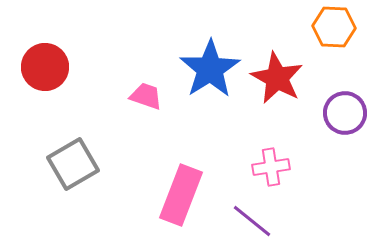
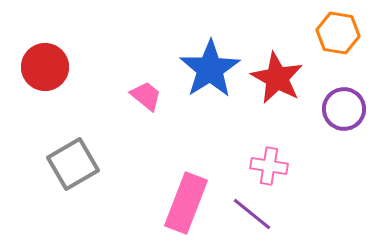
orange hexagon: moved 4 px right, 6 px down; rotated 6 degrees clockwise
pink trapezoid: rotated 20 degrees clockwise
purple circle: moved 1 px left, 4 px up
pink cross: moved 2 px left, 1 px up; rotated 18 degrees clockwise
pink rectangle: moved 5 px right, 8 px down
purple line: moved 7 px up
